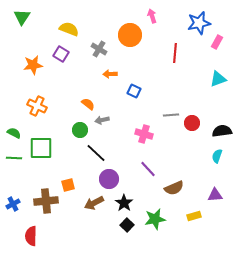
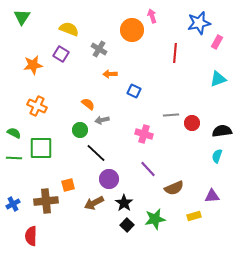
orange circle: moved 2 px right, 5 px up
purple triangle: moved 3 px left, 1 px down
